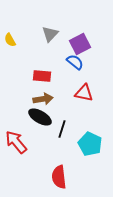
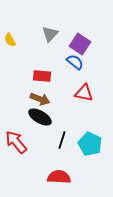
purple square: rotated 30 degrees counterclockwise
brown arrow: moved 3 px left; rotated 30 degrees clockwise
black line: moved 11 px down
red semicircle: rotated 100 degrees clockwise
